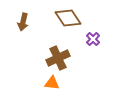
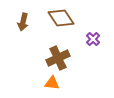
brown diamond: moved 7 px left
